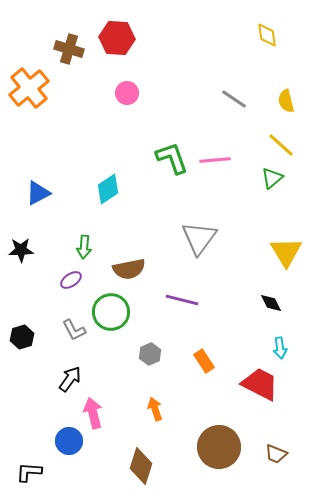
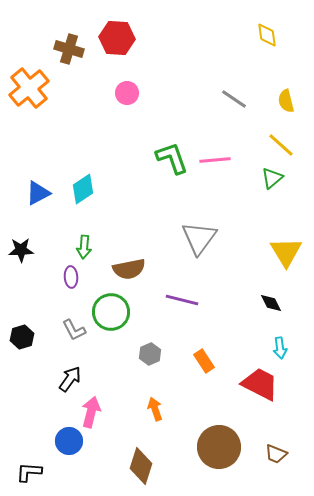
cyan diamond: moved 25 px left
purple ellipse: moved 3 px up; rotated 60 degrees counterclockwise
pink arrow: moved 2 px left, 1 px up; rotated 28 degrees clockwise
